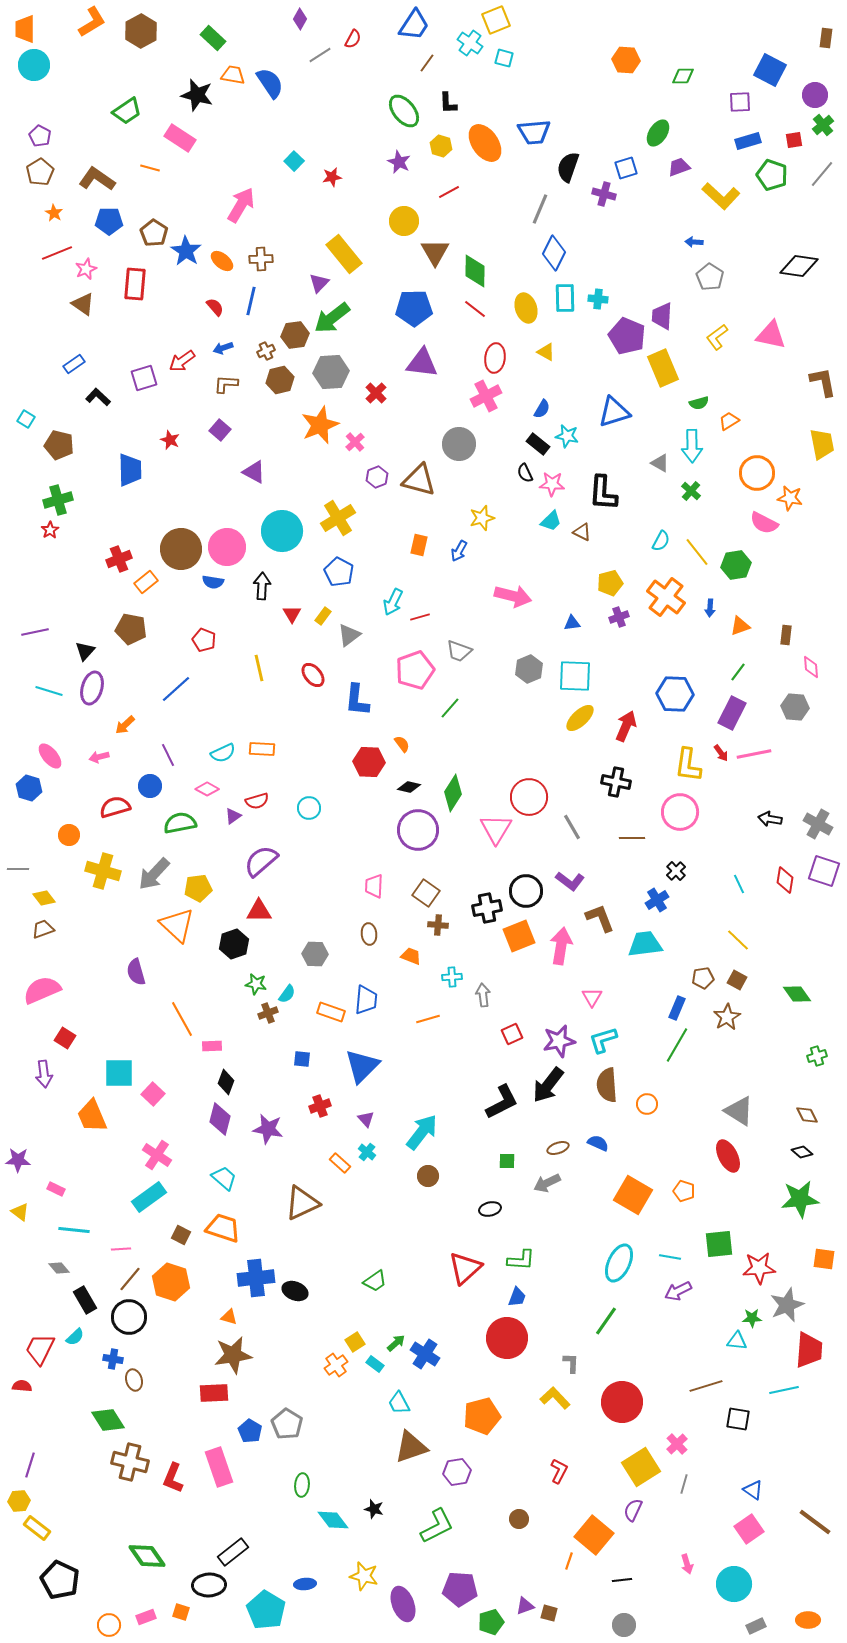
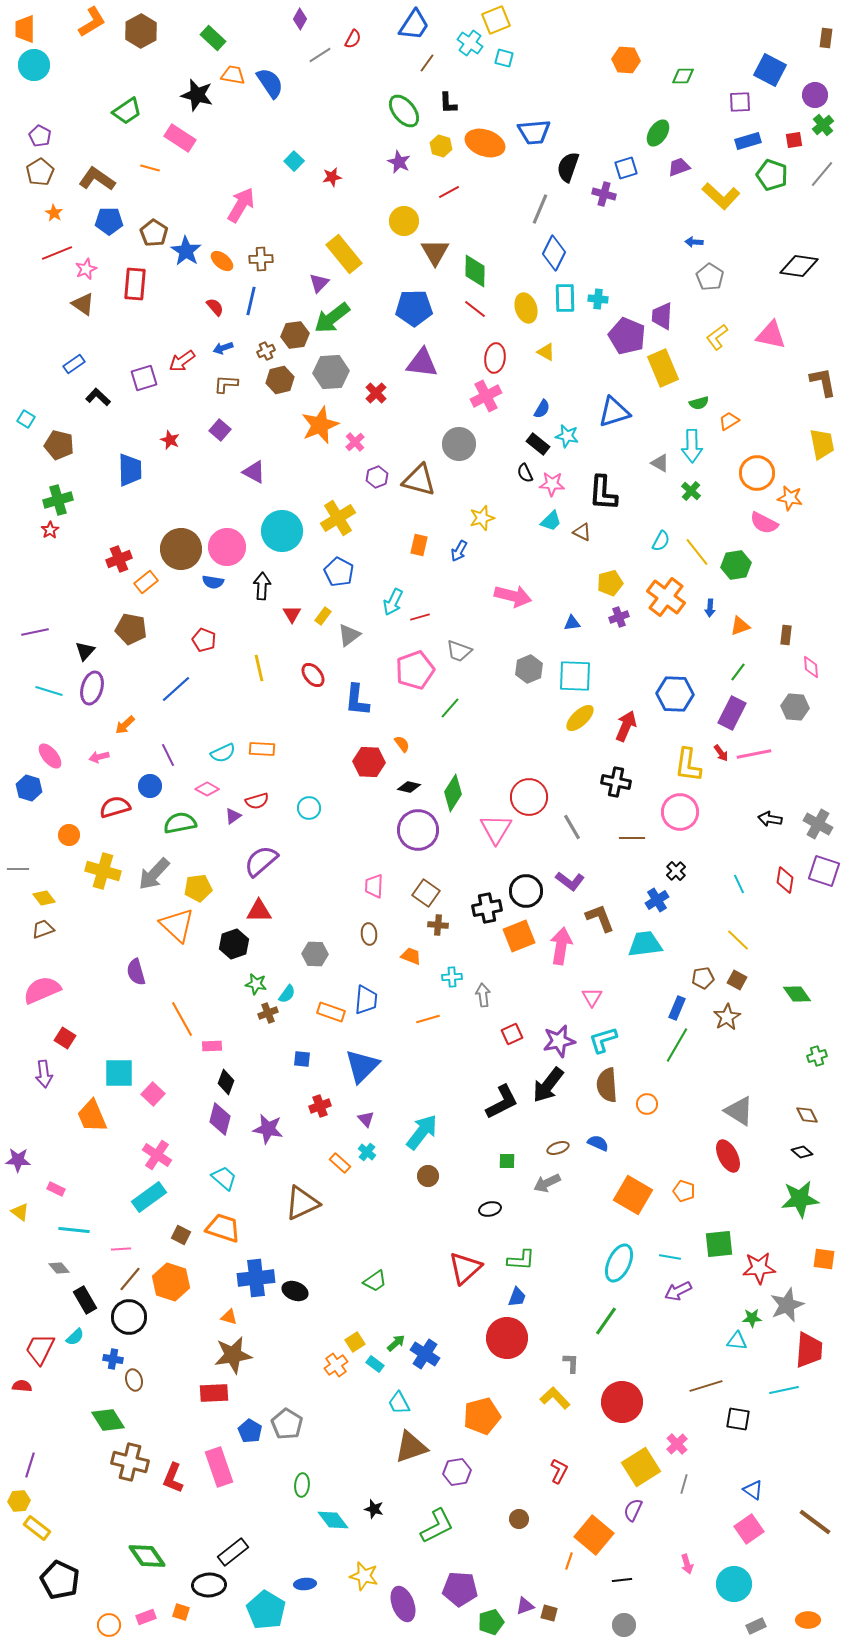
orange ellipse at (485, 143): rotated 36 degrees counterclockwise
